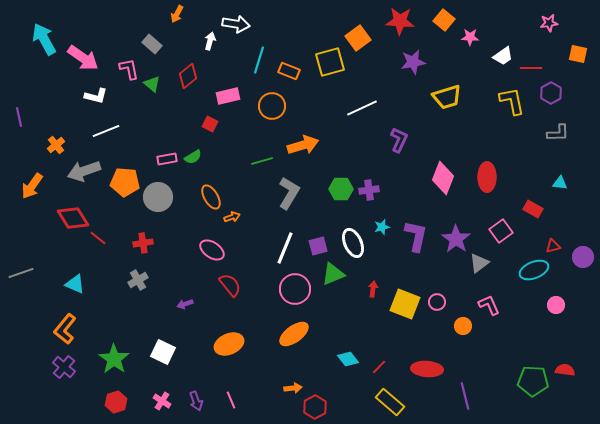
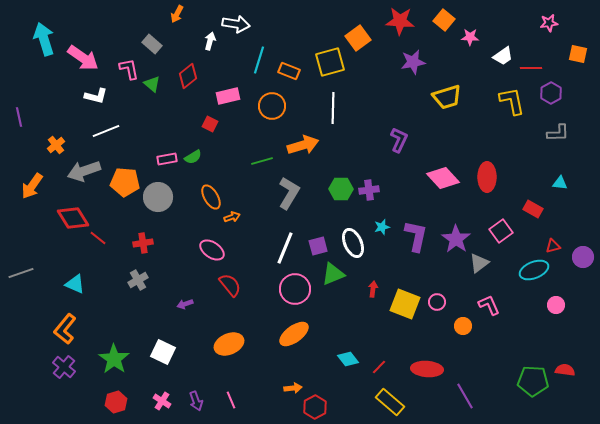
cyan arrow at (44, 39): rotated 12 degrees clockwise
white line at (362, 108): moved 29 px left; rotated 64 degrees counterclockwise
pink diamond at (443, 178): rotated 64 degrees counterclockwise
purple line at (465, 396): rotated 16 degrees counterclockwise
